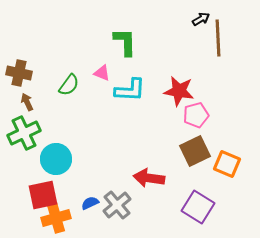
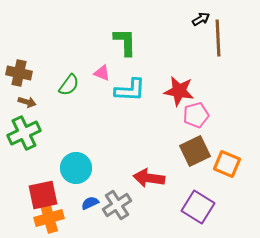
brown arrow: rotated 132 degrees clockwise
cyan circle: moved 20 px right, 9 px down
gray cross: rotated 8 degrees clockwise
orange cross: moved 7 px left
